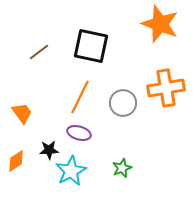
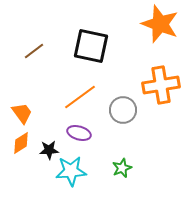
brown line: moved 5 px left, 1 px up
orange cross: moved 5 px left, 3 px up
orange line: rotated 28 degrees clockwise
gray circle: moved 7 px down
orange diamond: moved 5 px right, 18 px up
cyan star: rotated 24 degrees clockwise
